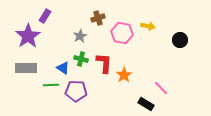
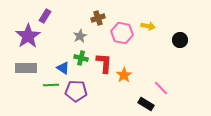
green cross: moved 1 px up
